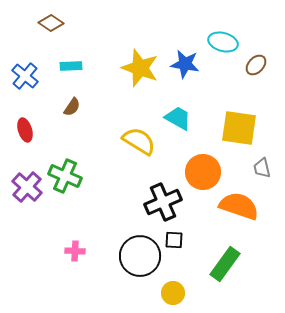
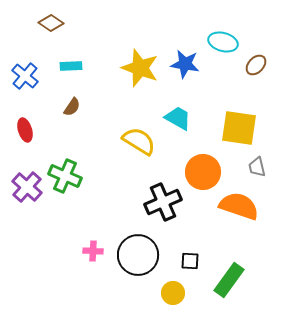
gray trapezoid: moved 5 px left, 1 px up
black square: moved 16 px right, 21 px down
pink cross: moved 18 px right
black circle: moved 2 px left, 1 px up
green rectangle: moved 4 px right, 16 px down
